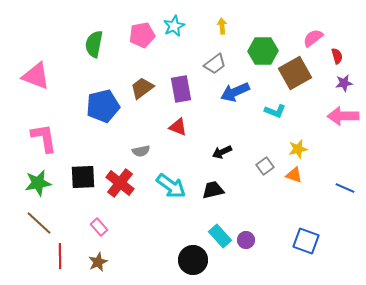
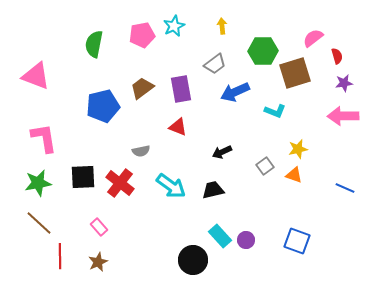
brown square: rotated 12 degrees clockwise
blue square: moved 9 px left
